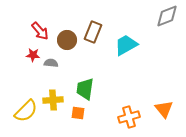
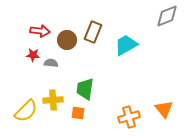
red arrow: rotated 42 degrees counterclockwise
